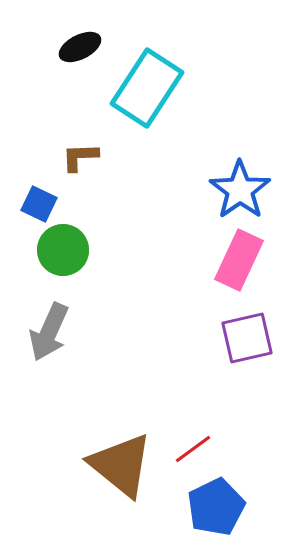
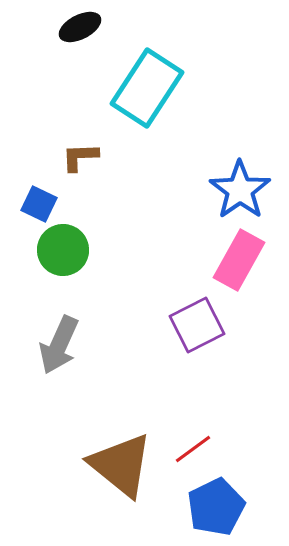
black ellipse: moved 20 px up
pink rectangle: rotated 4 degrees clockwise
gray arrow: moved 10 px right, 13 px down
purple square: moved 50 px left, 13 px up; rotated 14 degrees counterclockwise
